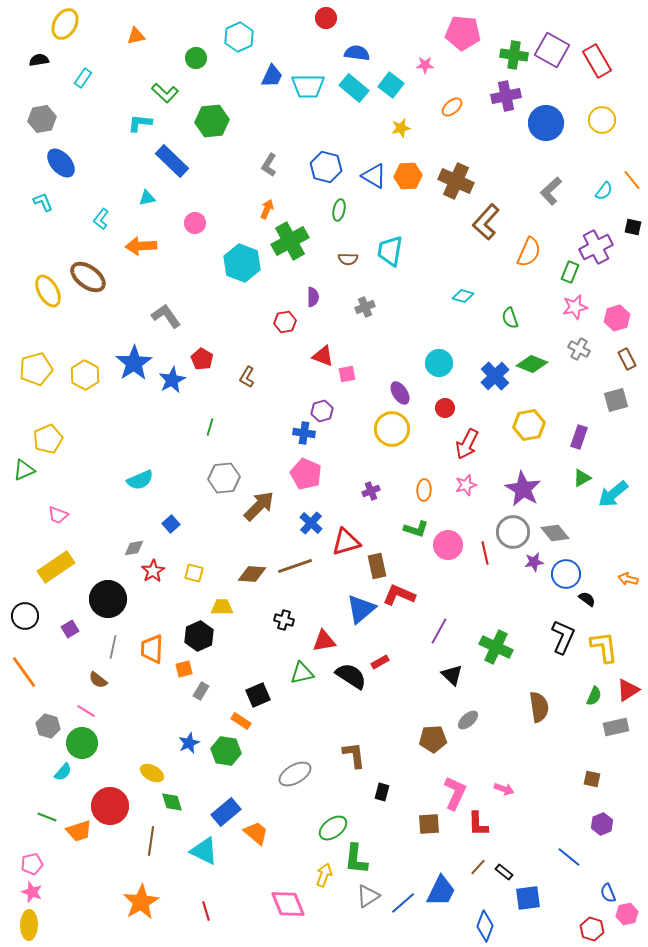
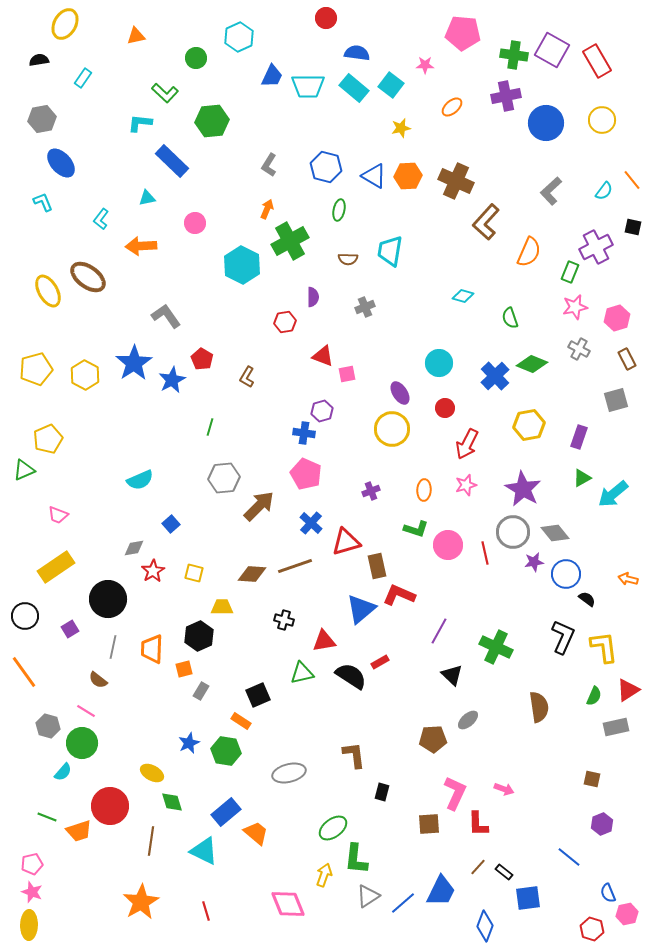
cyan hexagon at (242, 263): moved 2 px down; rotated 6 degrees clockwise
gray ellipse at (295, 774): moved 6 px left, 1 px up; rotated 16 degrees clockwise
